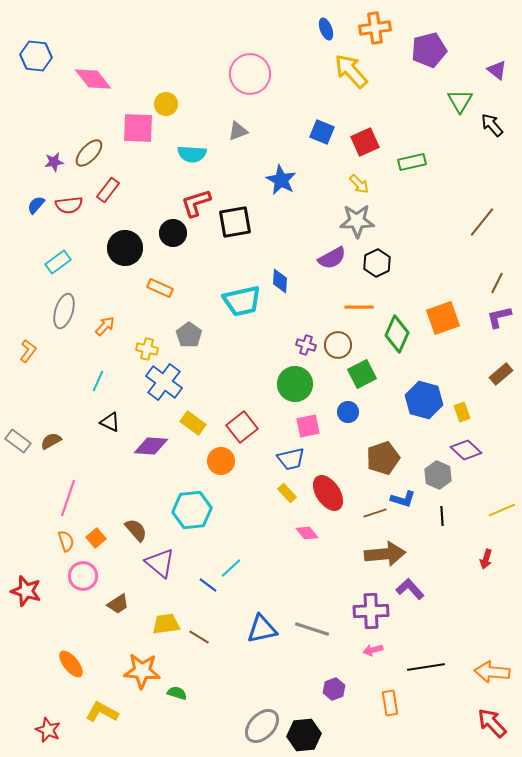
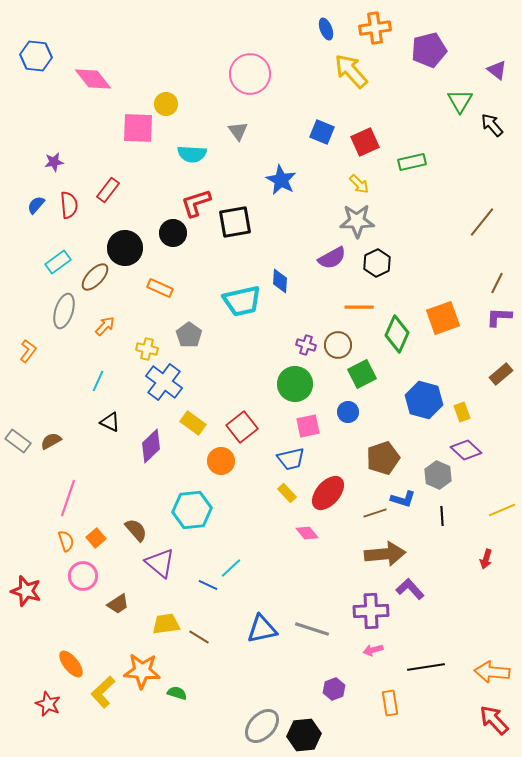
gray triangle at (238, 131): rotated 45 degrees counterclockwise
brown ellipse at (89, 153): moved 6 px right, 124 px down
red semicircle at (69, 205): rotated 88 degrees counterclockwise
purple L-shape at (499, 317): rotated 16 degrees clockwise
purple diamond at (151, 446): rotated 48 degrees counterclockwise
red ellipse at (328, 493): rotated 75 degrees clockwise
blue line at (208, 585): rotated 12 degrees counterclockwise
yellow L-shape at (102, 712): moved 1 px right, 20 px up; rotated 72 degrees counterclockwise
red arrow at (492, 723): moved 2 px right, 3 px up
red star at (48, 730): moved 26 px up
